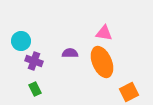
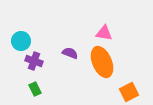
purple semicircle: rotated 21 degrees clockwise
